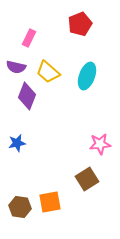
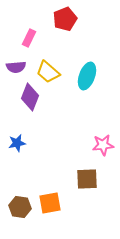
red pentagon: moved 15 px left, 5 px up
purple semicircle: rotated 18 degrees counterclockwise
purple diamond: moved 3 px right, 1 px down
pink star: moved 3 px right, 1 px down
brown square: rotated 30 degrees clockwise
orange square: moved 1 px down
